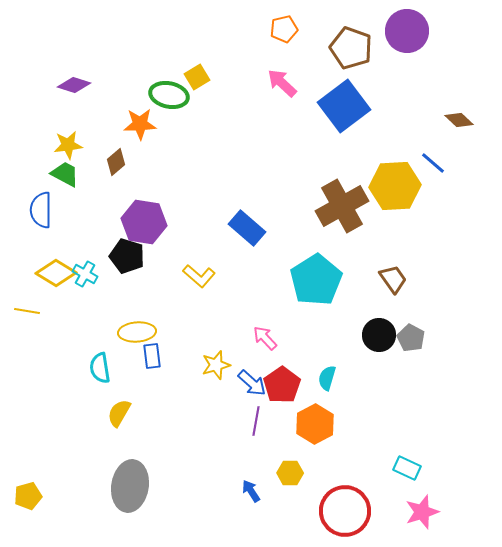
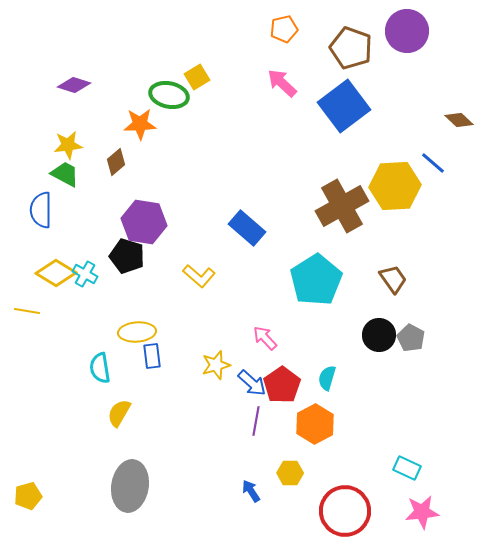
pink star at (422, 512): rotated 12 degrees clockwise
